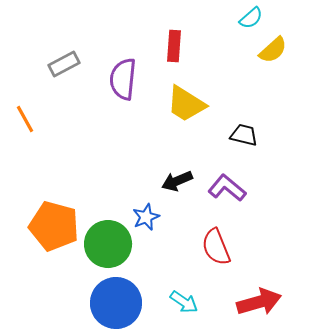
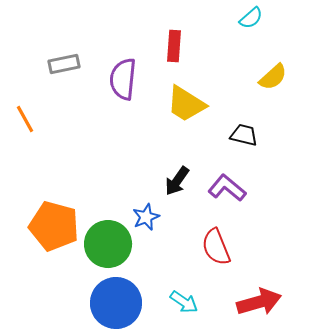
yellow semicircle: moved 27 px down
gray rectangle: rotated 16 degrees clockwise
black arrow: rotated 32 degrees counterclockwise
